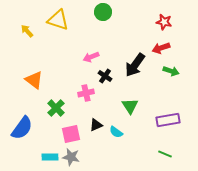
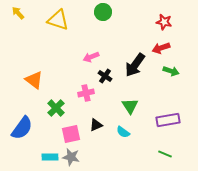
yellow arrow: moved 9 px left, 18 px up
cyan semicircle: moved 7 px right
